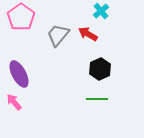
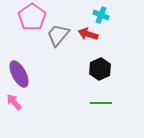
cyan cross: moved 4 px down; rotated 28 degrees counterclockwise
pink pentagon: moved 11 px right
red arrow: rotated 12 degrees counterclockwise
green line: moved 4 px right, 4 px down
